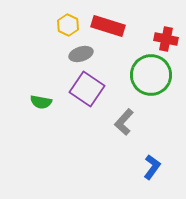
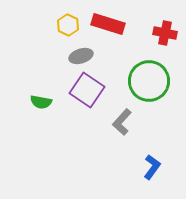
red rectangle: moved 2 px up
red cross: moved 1 px left, 6 px up
gray ellipse: moved 2 px down
green circle: moved 2 px left, 6 px down
purple square: moved 1 px down
gray L-shape: moved 2 px left
